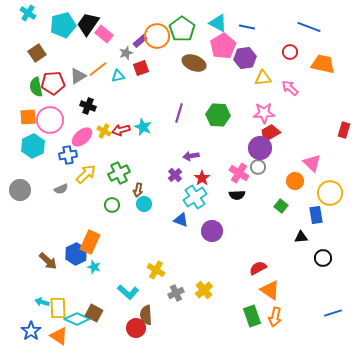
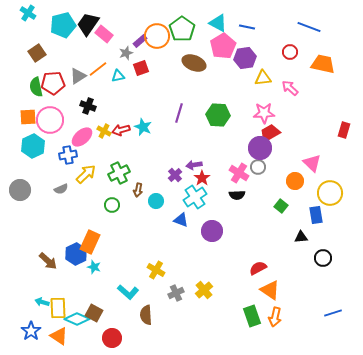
purple arrow at (191, 156): moved 3 px right, 9 px down
cyan circle at (144, 204): moved 12 px right, 3 px up
red circle at (136, 328): moved 24 px left, 10 px down
